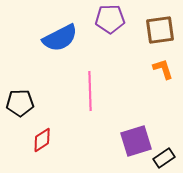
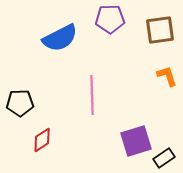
orange L-shape: moved 4 px right, 7 px down
pink line: moved 2 px right, 4 px down
